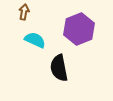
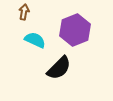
purple hexagon: moved 4 px left, 1 px down
black semicircle: rotated 124 degrees counterclockwise
